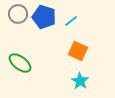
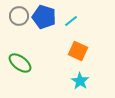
gray circle: moved 1 px right, 2 px down
